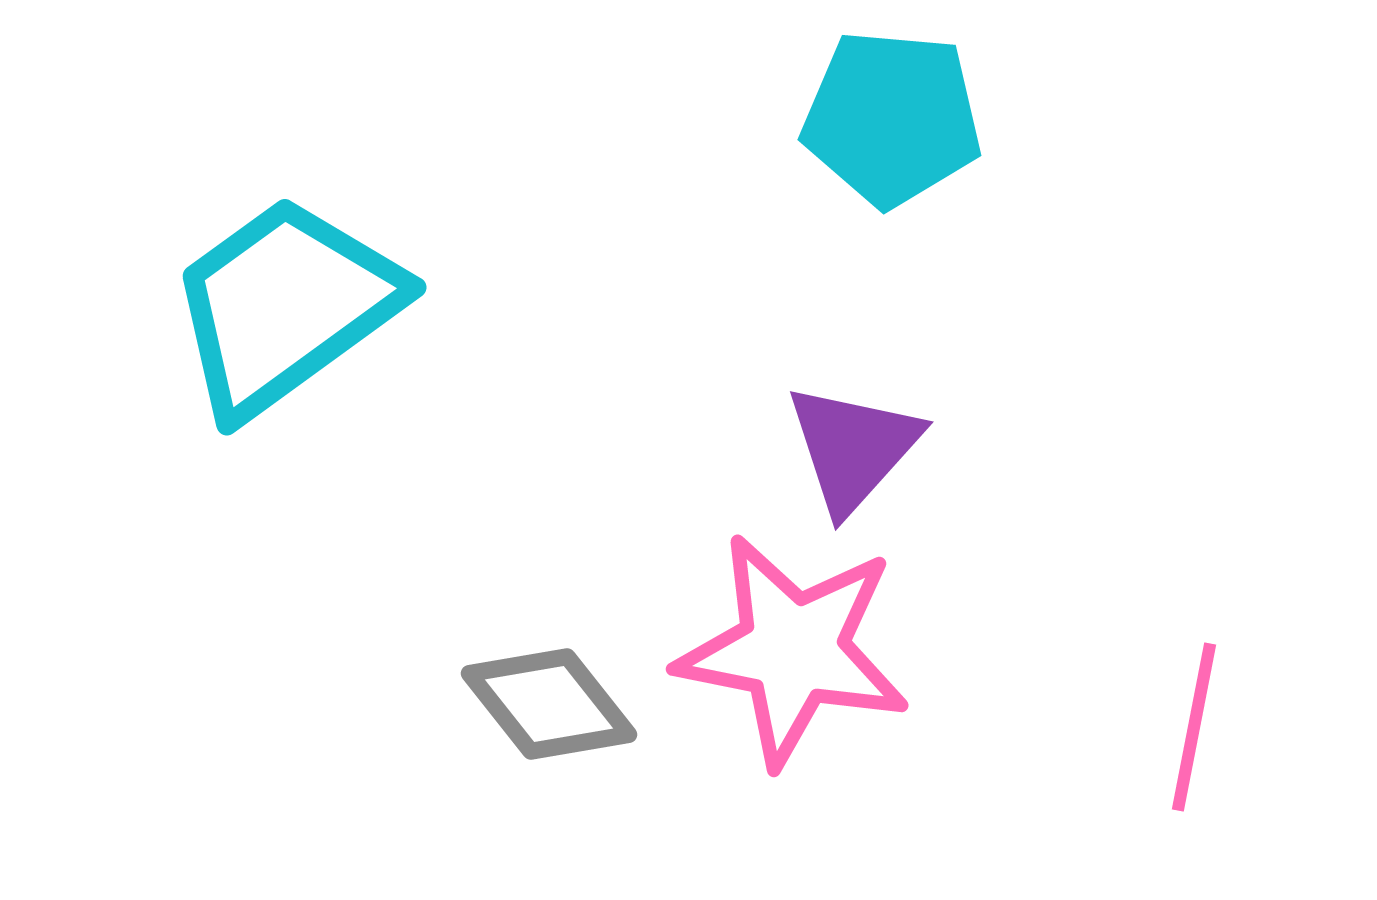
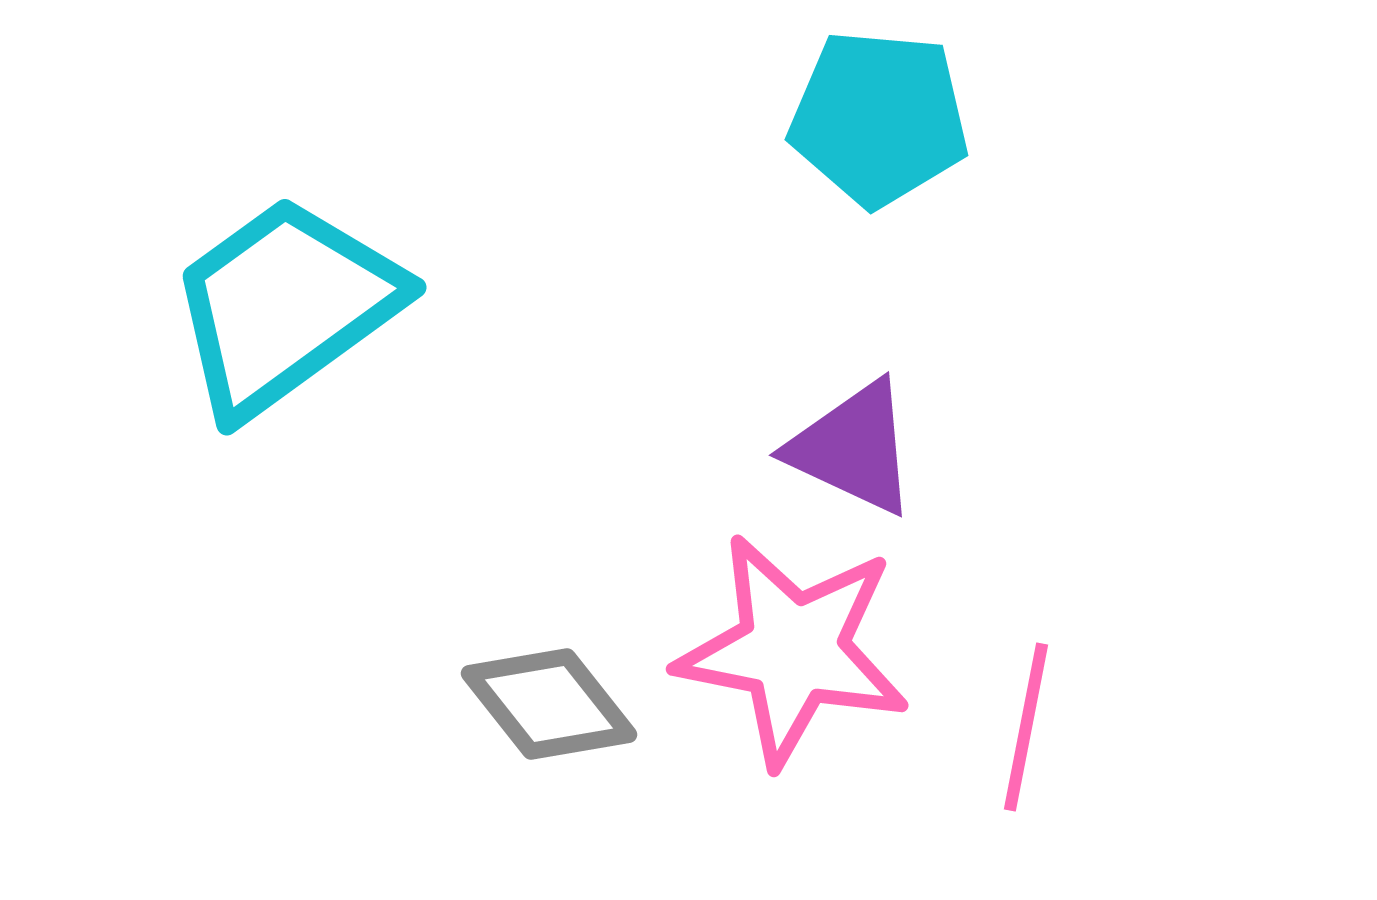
cyan pentagon: moved 13 px left
purple triangle: rotated 47 degrees counterclockwise
pink line: moved 168 px left
